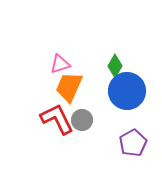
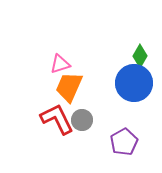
green diamond: moved 25 px right, 10 px up
blue circle: moved 7 px right, 8 px up
purple pentagon: moved 9 px left, 1 px up
